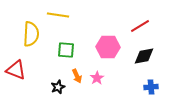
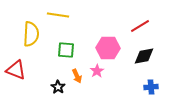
pink hexagon: moved 1 px down
pink star: moved 7 px up
black star: rotated 16 degrees counterclockwise
